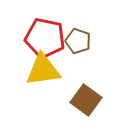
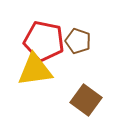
red pentagon: moved 1 px left, 3 px down
yellow triangle: moved 8 px left
